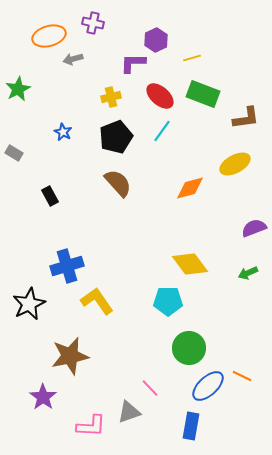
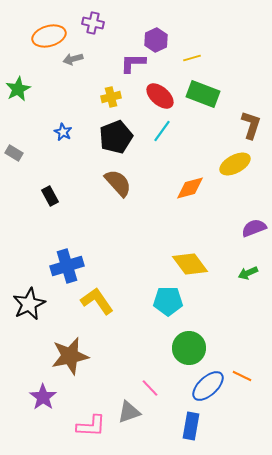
brown L-shape: moved 5 px right, 7 px down; rotated 64 degrees counterclockwise
